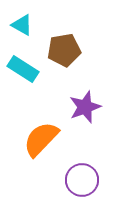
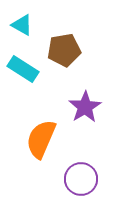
purple star: rotated 12 degrees counterclockwise
orange semicircle: rotated 21 degrees counterclockwise
purple circle: moved 1 px left, 1 px up
